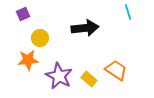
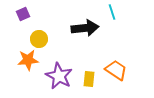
cyan line: moved 16 px left
yellow circle: moved 1 px left, 1 px down
yellow rectangle: rotated 56 degrees clockwise
